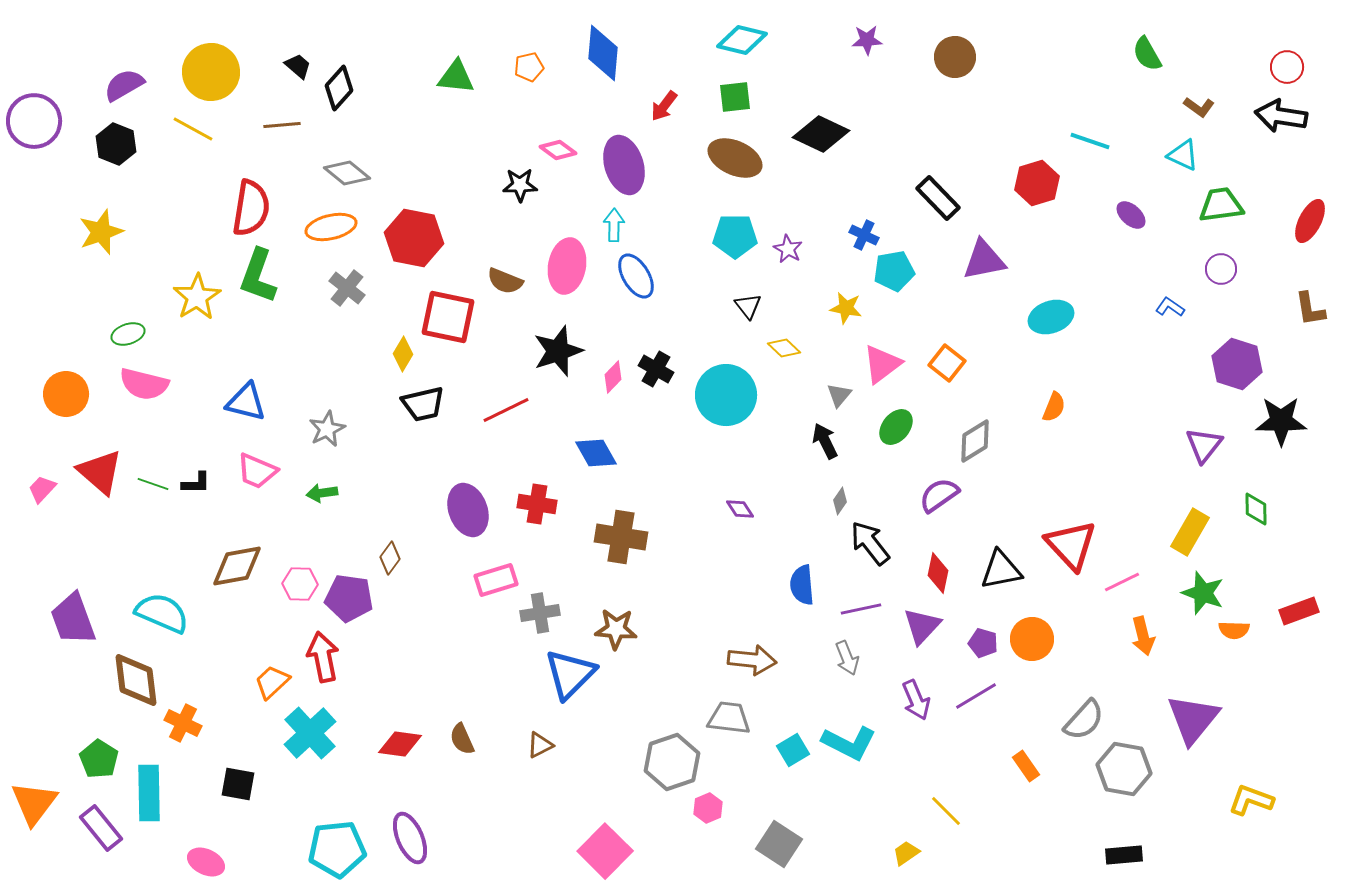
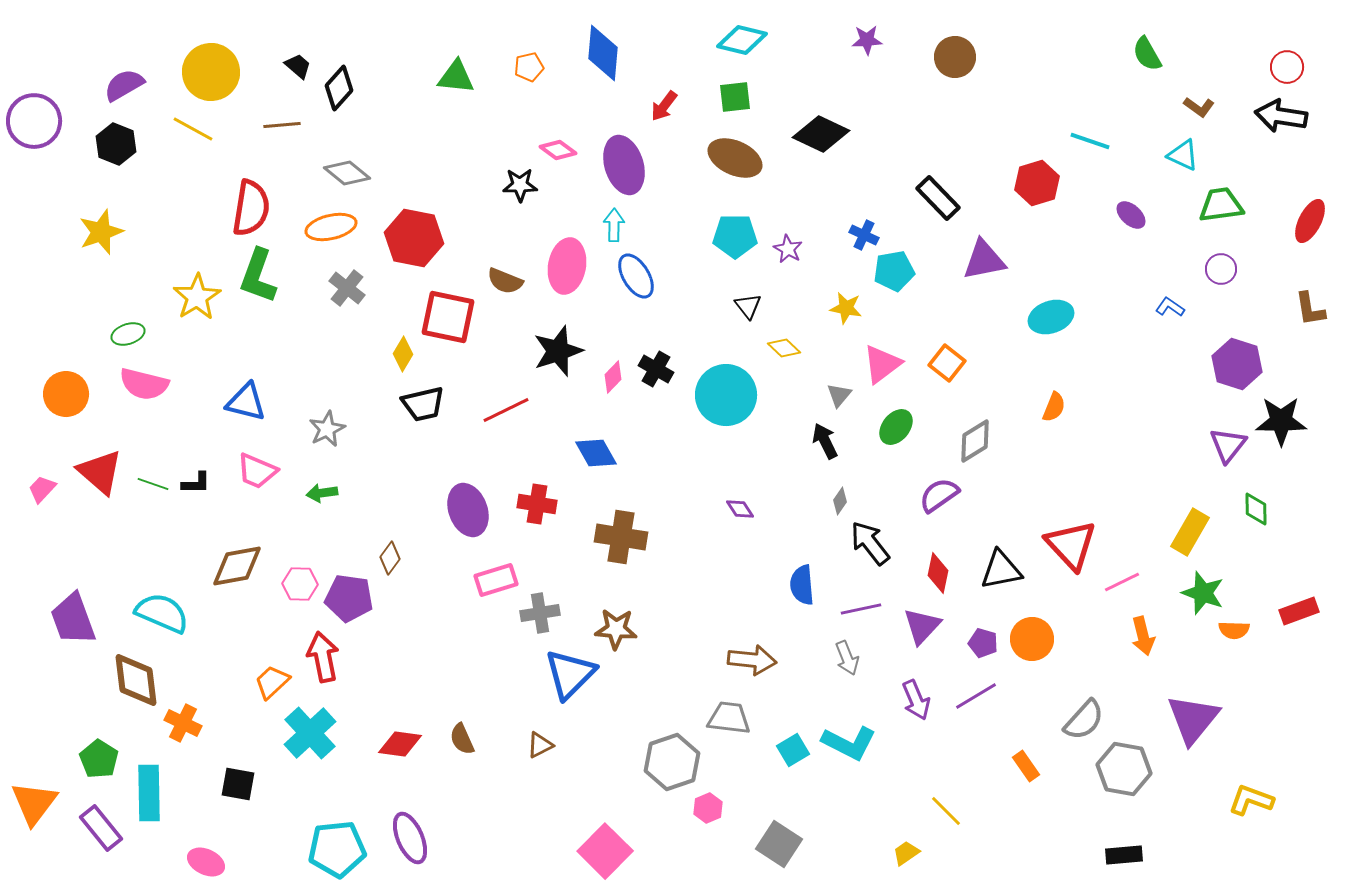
purple triangle at (1204, 445): moved 24 px right
